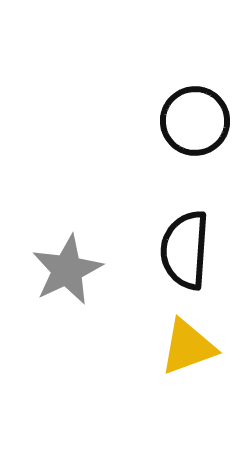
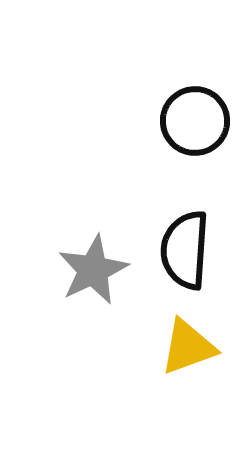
gray star: moved 26 px right
